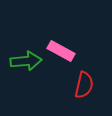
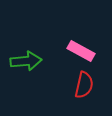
pink rectangle: moved 20 px right
